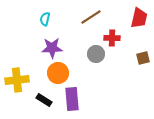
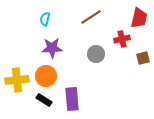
red cross: moved 10 px right, 1 px down; rotated 14 degrees counterclockwise
orange circle: moved 12 px left, 3 px down
